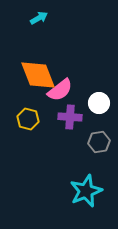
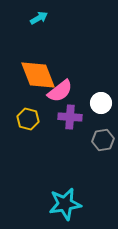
pink semicircle: moved 1 px down
white circle: moved 2 px right
gray hexagon: moved 4 px right, 2 px up
cyan star: moved 21 px left, 13 px down; rotated 12 degrees clockwise
